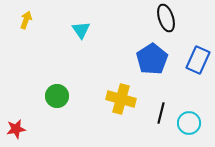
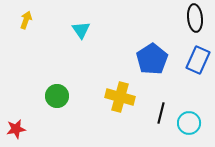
black ellipse: moved 29 px right; rotated 12 degrees clockwise
yellow cross: moved 1 px left, 2 px up
